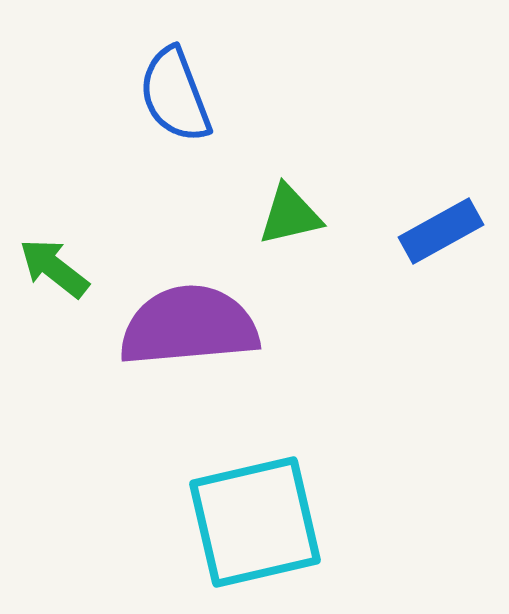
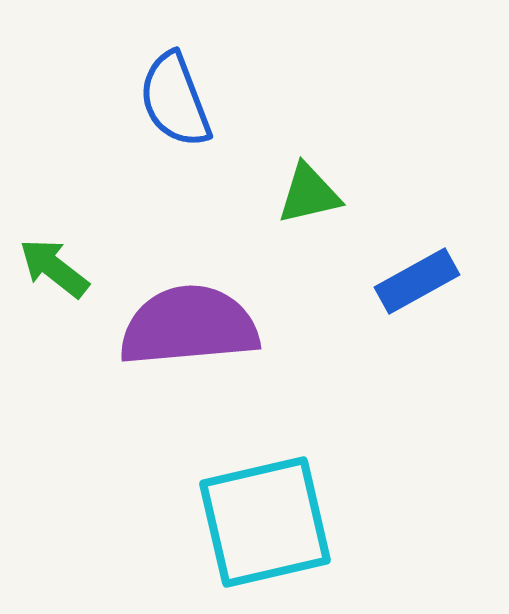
blue semicircle: moved 5 px down
green triangle: moved 19 px right, 21 px up
blue rectangle: moved 24 px left, 50 px down
cyan square: moved 10 px right
